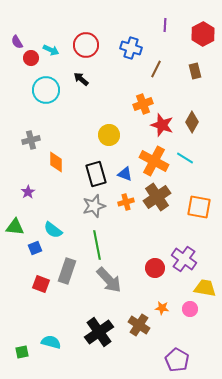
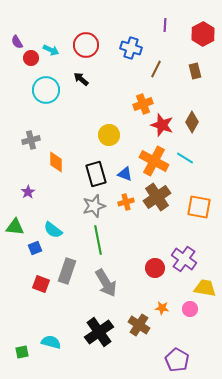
green line at (97, 245): moved 1 px right, 5 px up
gray arrow at (109, 280): moved 3 px left, 3 px down; rotated 12 degrees clockwise
